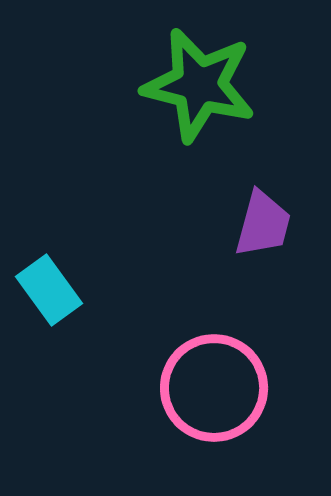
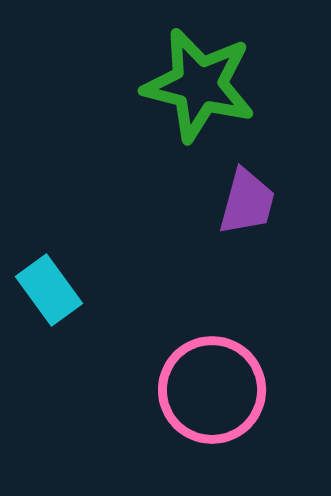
purple trapezoid: moved 16 px left, 22 px up
pink circle: moved 2 px left, 2 px down
